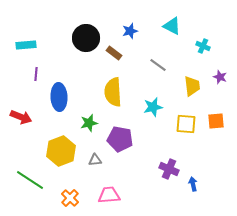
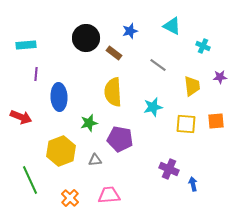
purple star: rotated 24 degrees counterclockwise
green line: rotated 32 degrees clockwise
